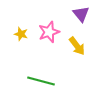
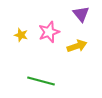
yellow star: moved 1 px down
yellow arrow: rotated 72 degrees counterclockwise
